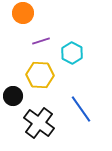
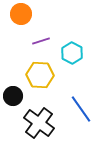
orange circle: moved 2 px left, 1 px down
